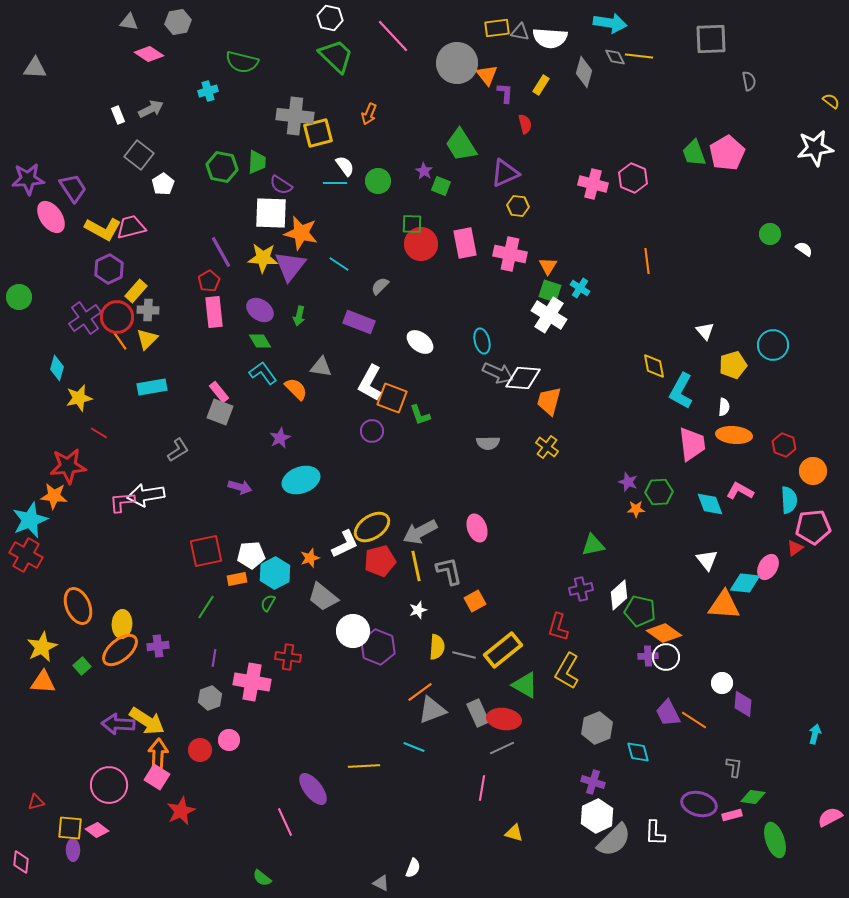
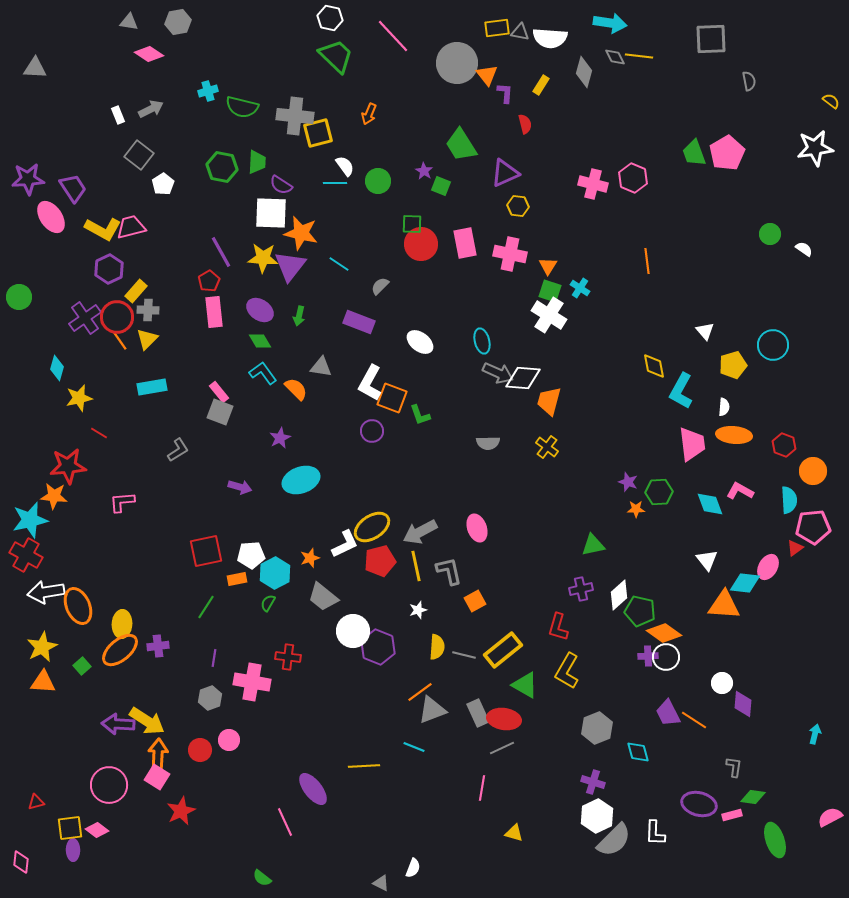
green semicircle at (242, 62): moved 45 px down
white arrow at (146, 495): moved 100 px left, 97 px down
cyan star at (30, 520): rotated 9 degrees clockwise
yellow square at (70, 828): rotated 12 degrees counterclockwise
